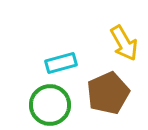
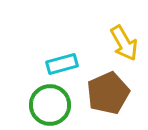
cyan rectangle: moved 1 px right, 1 px down
